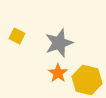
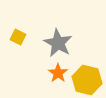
yellow square: moved 1 px right, 1 px down
gray star: moved 1 px left; rotated 24 degrees counterclockwise
